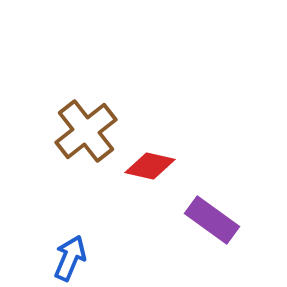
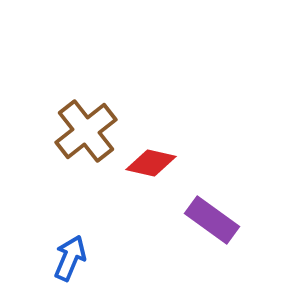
red diamond: moved 1 px right, 3 px up
